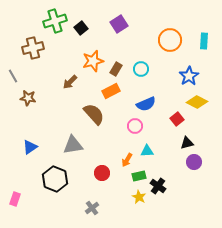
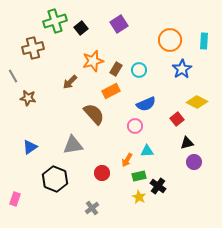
cyan circle: moved 2 px left, 1 px down
blue star: moved 7 px left, 7 px up
